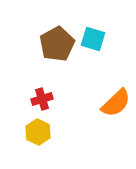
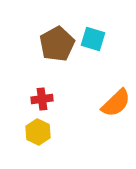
red cross: rotated 10 degrees clockwise
